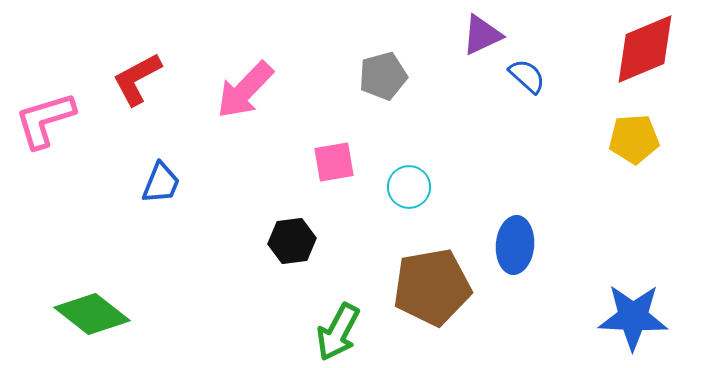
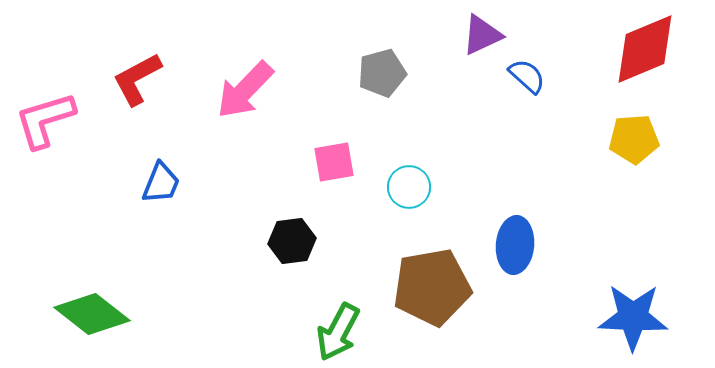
gray pentagon: moved 1 px left, 3 px up
